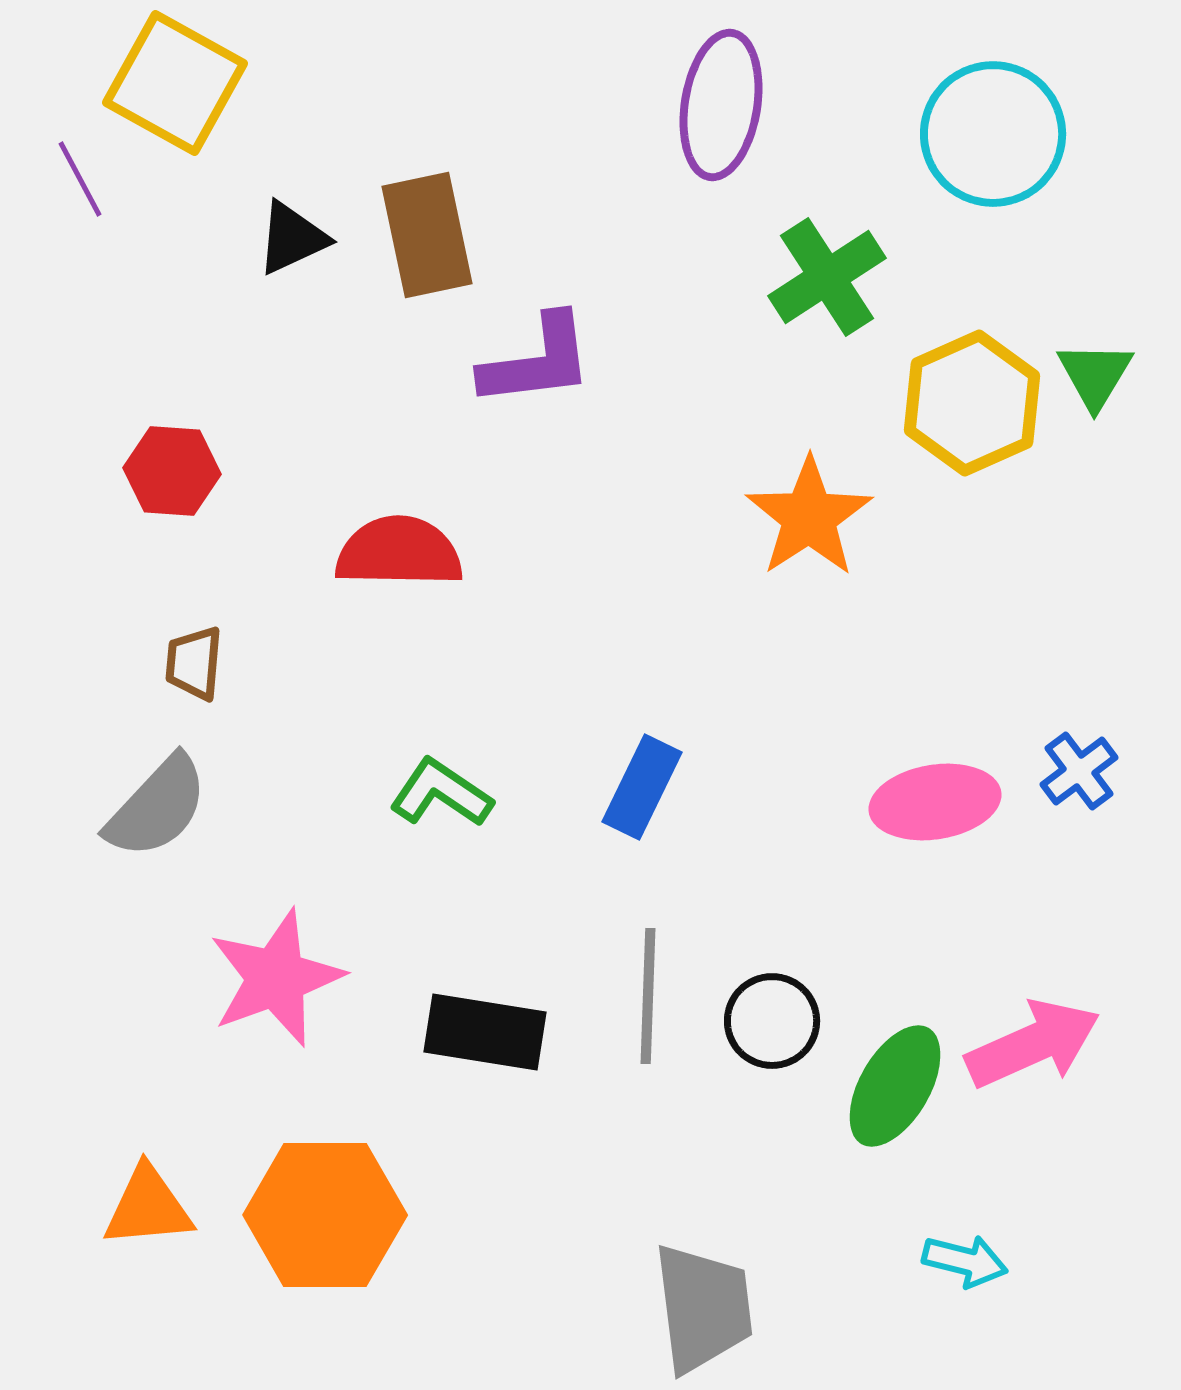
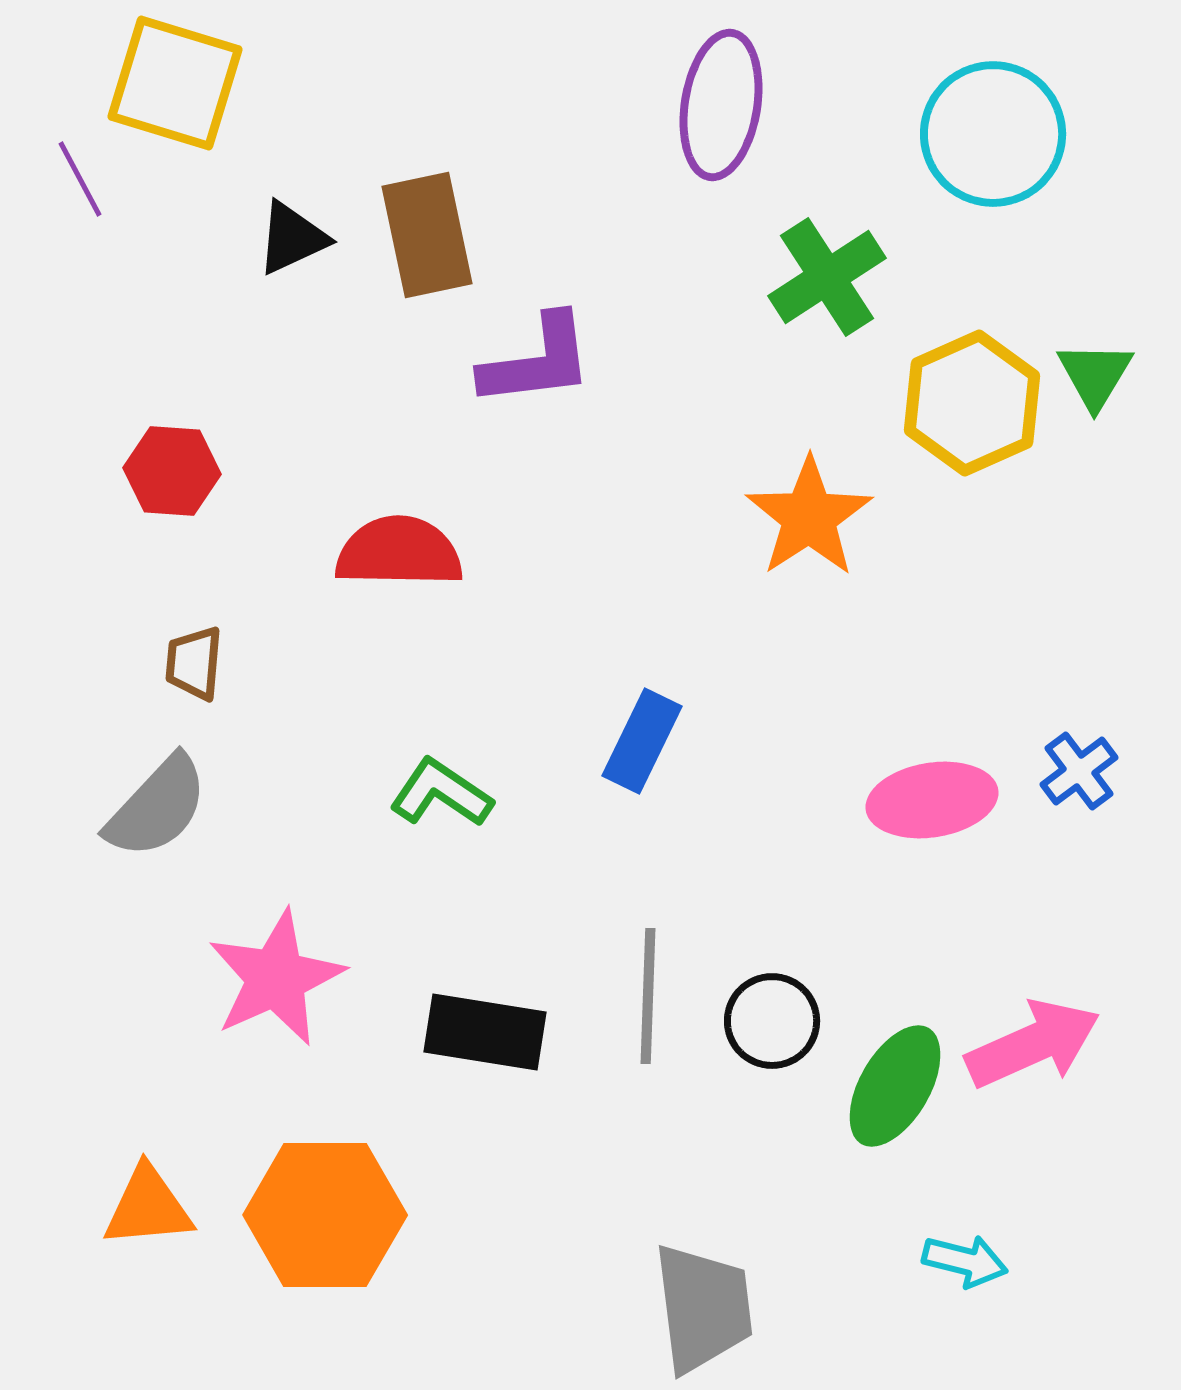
yellow square: rotated 12 degrees counterclockwise
blue rectangle: moved 46 px up
pink ellipse: moved 3 px left, 2 px up
pink star: rotated 4 degrees counterclockwise
